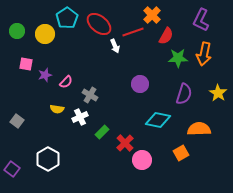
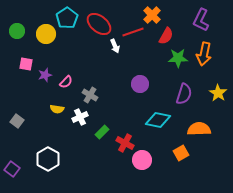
yellow circle: moved 1 px right
red cross: rotated 18 degrees counterclockwise
